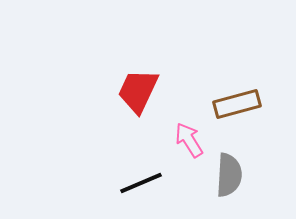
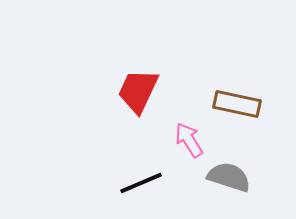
brown rectangle: rotated 27 degrees clockwise
gray semicircle: moved 2 px down; rotated 75 degrees counterclockwise
